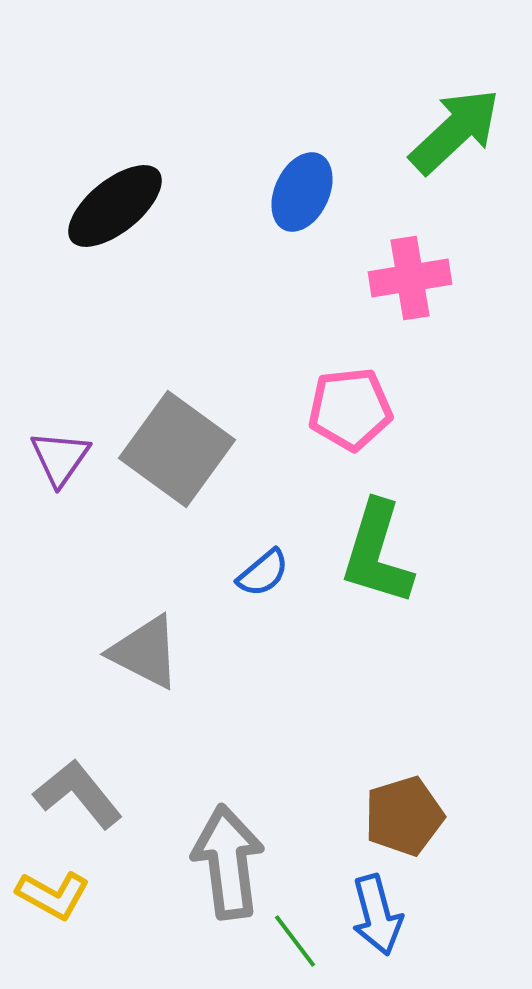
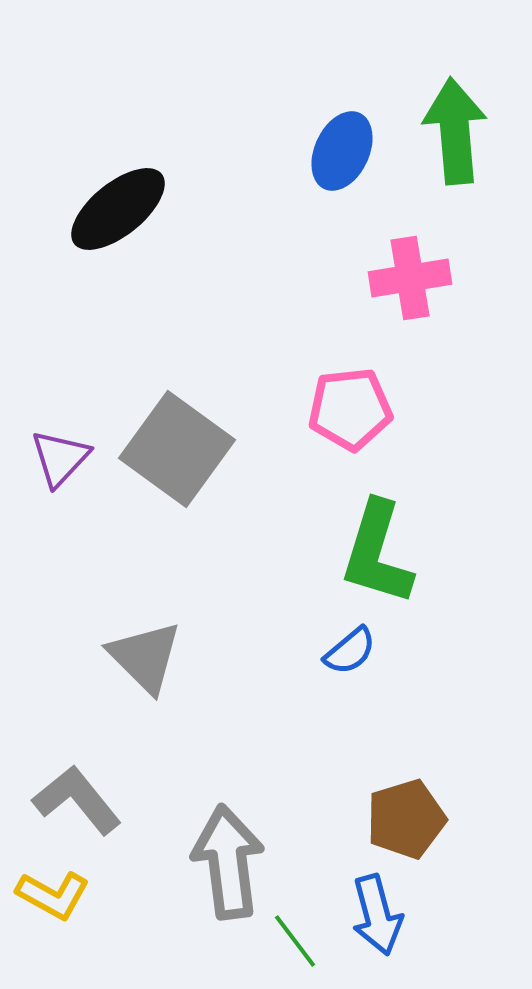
green arrow: rotated 52 degrees counterclockwise
blue ellipse: moved 40 px right, 41 px up
black ellipse: moved 3 px right, 3 px down
purple triangle: rotated 8 degrees clockwise
blue semicircle: moved 87 px right, 78 px down
gray triangle: moved 5 px down; rotated 18 degrees clockwise
gray L-shape: moved 1 px left, 6 px down
brown pentagon: moved 2 px right, 3 px down
